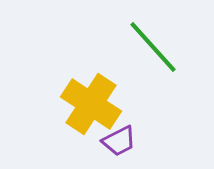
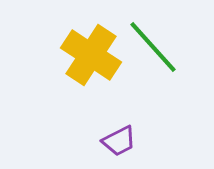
yellow cross: moved 49 px up
